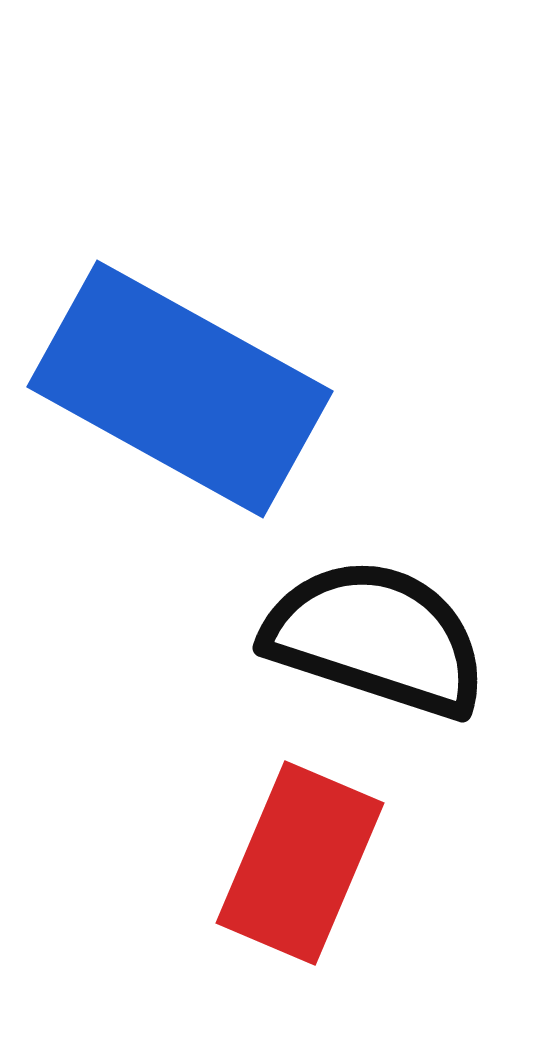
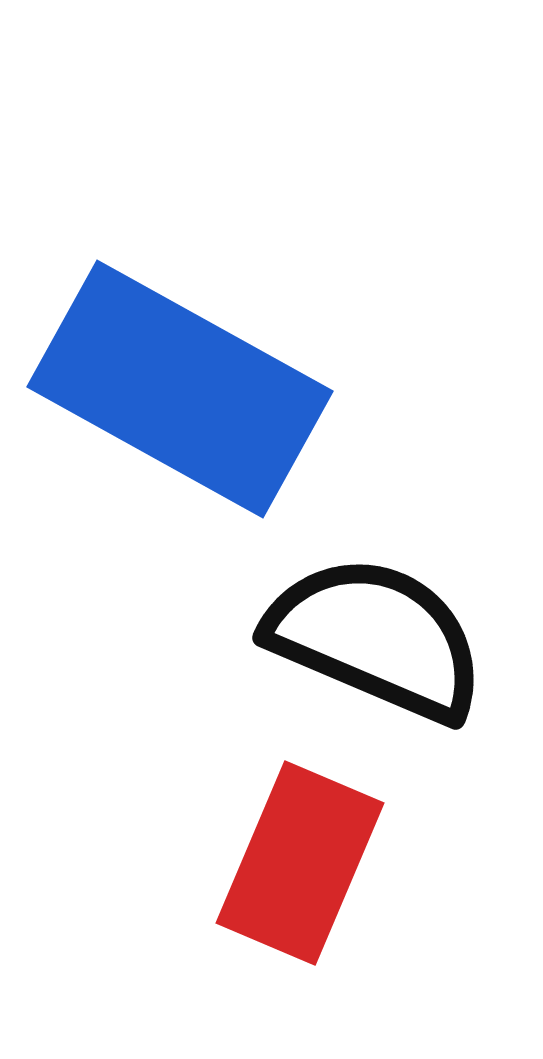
black semicircle: rotated 5 degrees clockwise
